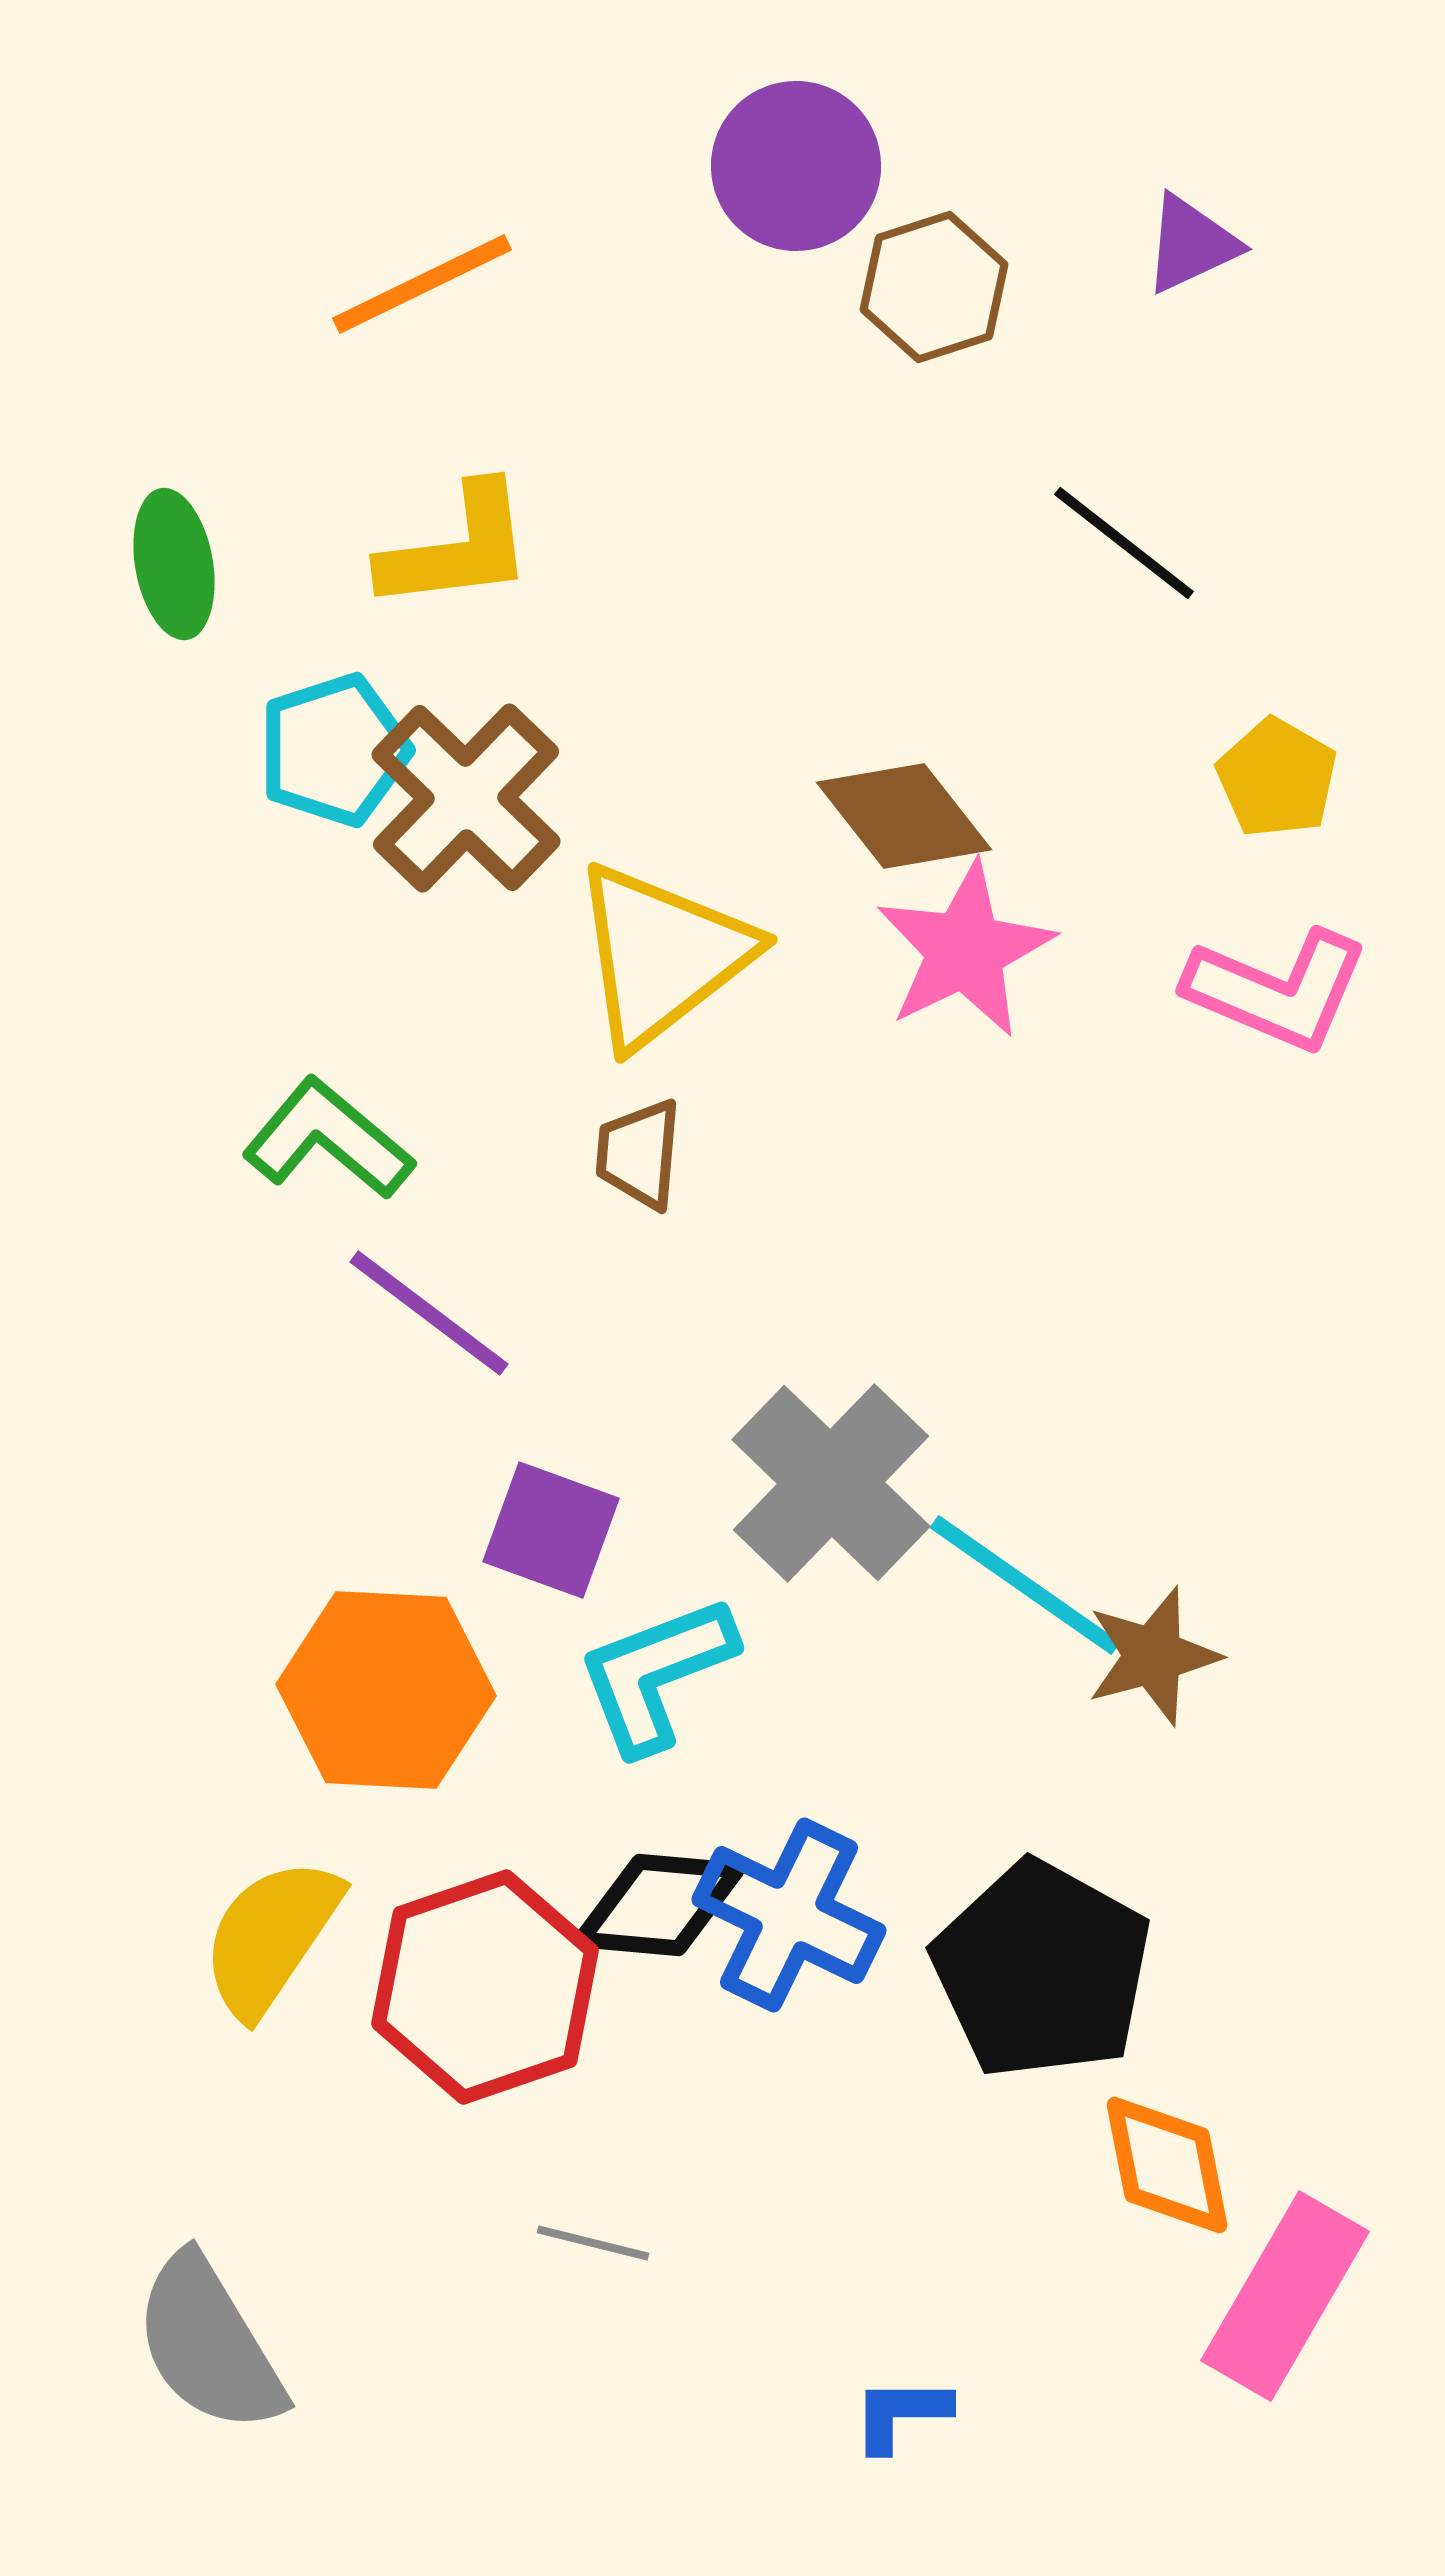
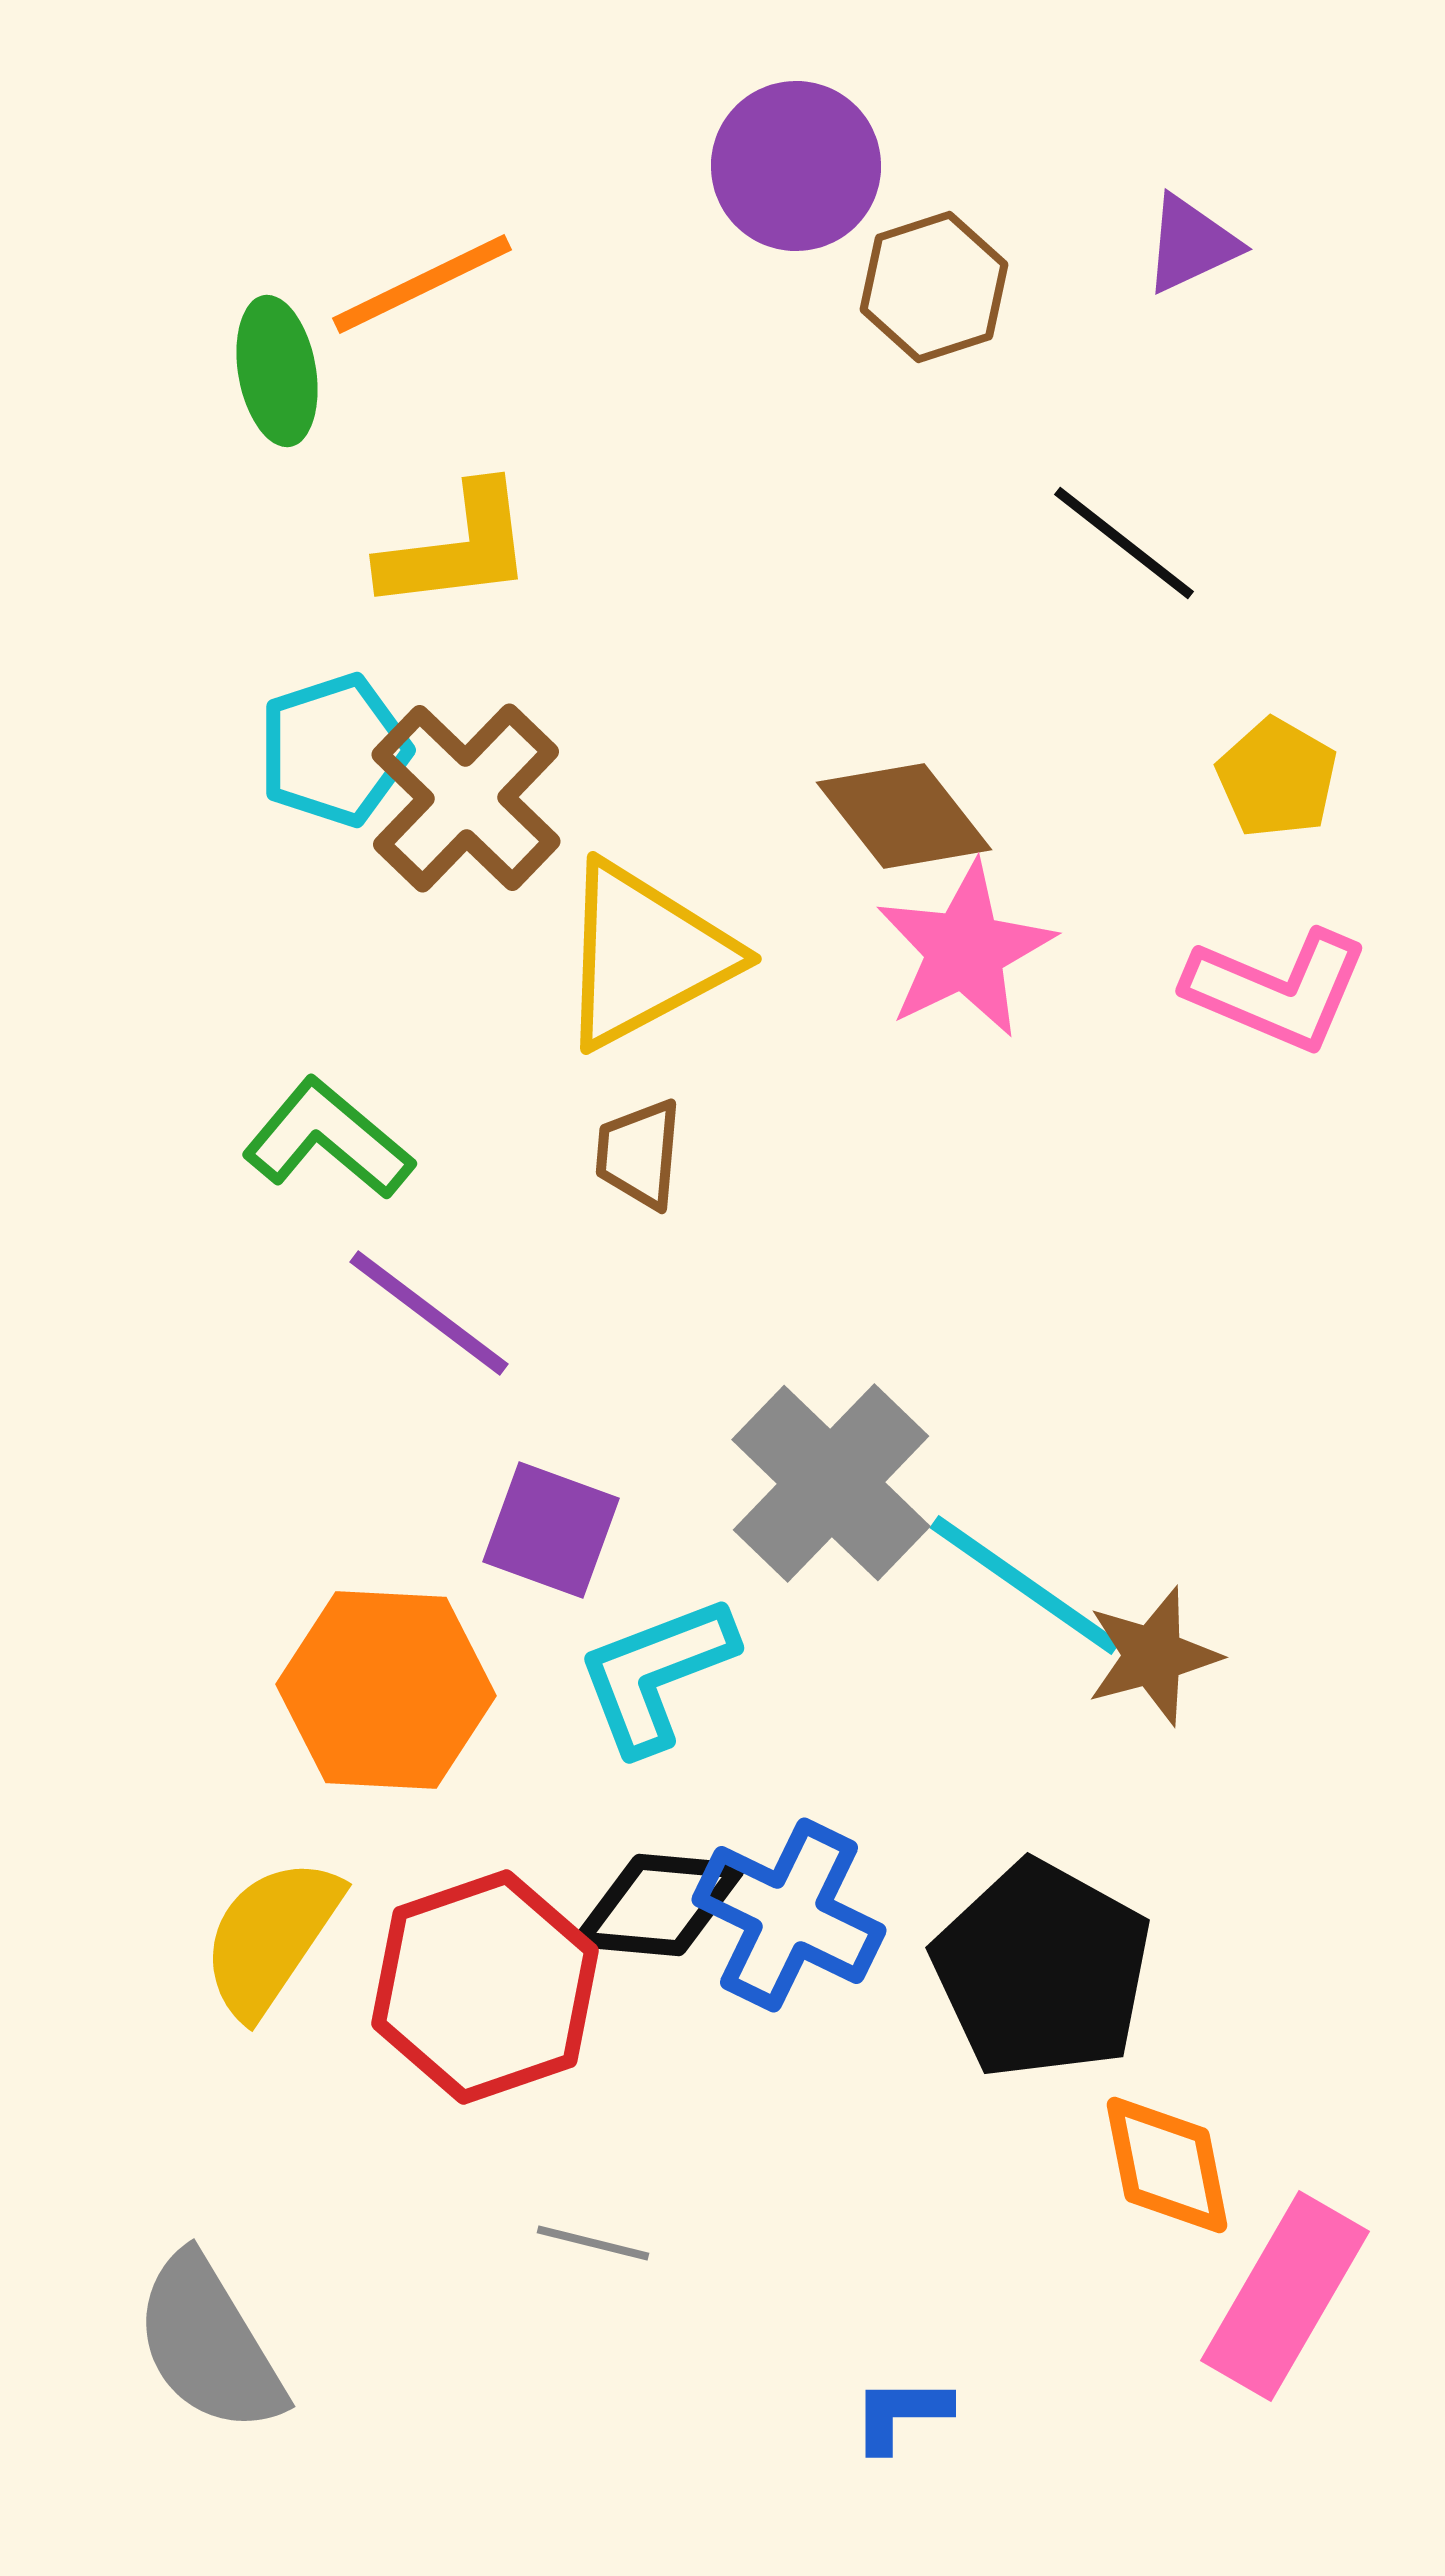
green ellipse: moved 103 px right, 193 px up
yellow triangle: moved 17 px left; rotated 10 degrees clockwise
